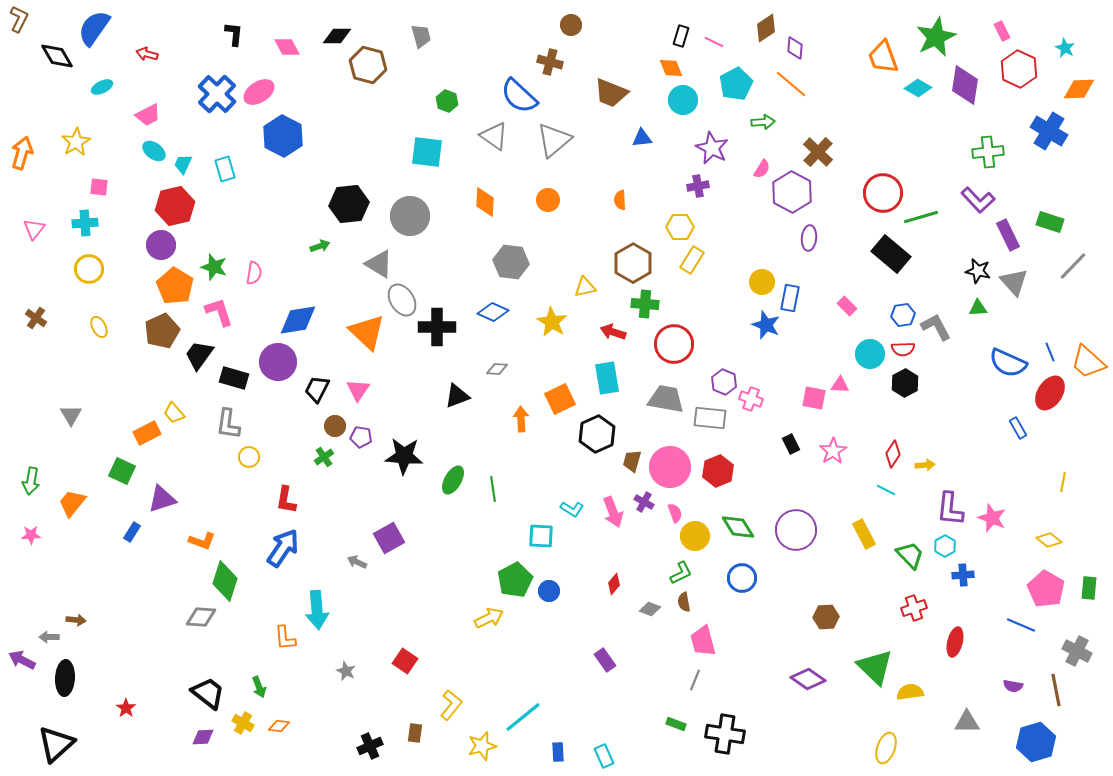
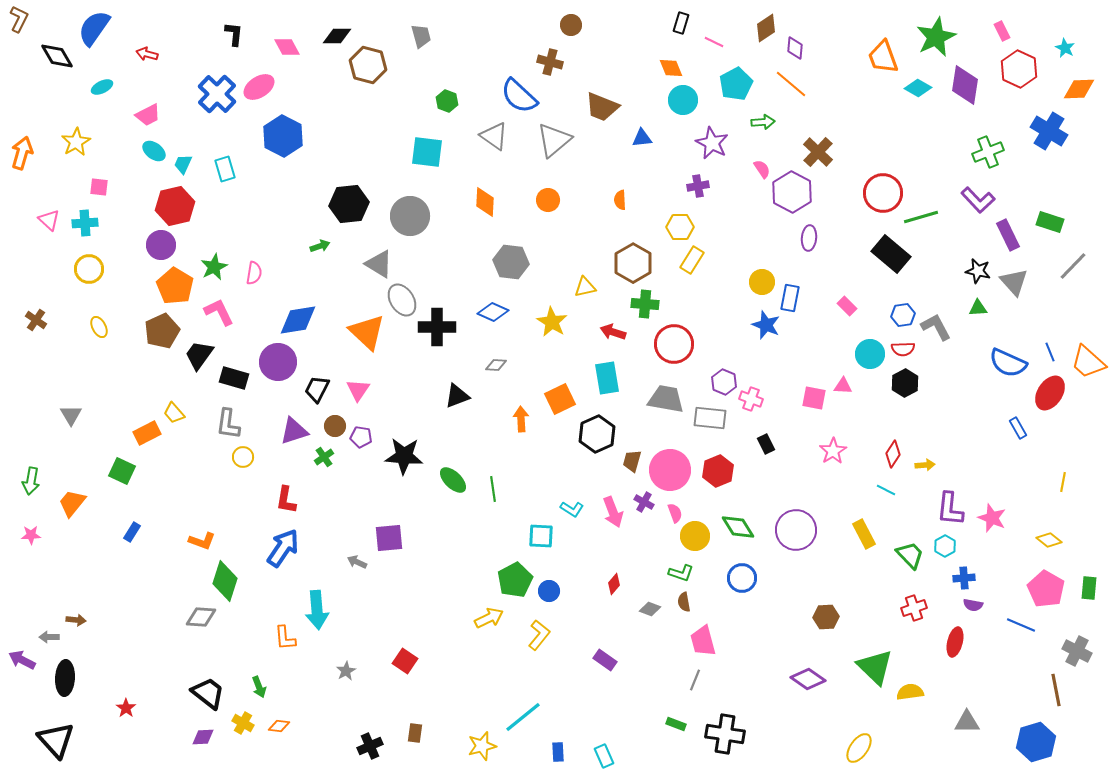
black rectangle at (681, 36): moved 13 px up
pink ellipse at (259, 92): moved 5 px up
brown trapezoid at (611, 93): moved 9 px left, 14 px down
purple star at (712, 148): moved 5 px up
green cross at (988, 152): rotated 16 degrees counterclockwise
pink semicircle at (762, 169): rotated 66 degrees counterclockwise
pink triangle at (34, 229): moved 15 px right, 9 px up; rotated 25 degrees counterclockwise
green star at (214, 267): rotated 28 degrees clockwise
pink L-shape at (219, 312): rotated 8 degrees counterclockwise
brown cross at (36, 318): moved 2 px down
gray diamond at (497, 369): moved 1 px left, 4 px up
pink triangle at (840, 385): moved 3 px right, 1 px down
black rectangle at (791, 444): moved 25 px left
yellow circle at (249, 457): moved 6 px left
pink circle at (670, 467): moved 3 px down
green ellipse at (453, 480): rotated 76 degrees counterclockwise
purple triangle at (162, 499): moved 132 px right, 68 px up
purple square at (389, 538): rotated 24 degrees clockwise
green L-shape at (681, 573): rotated 45 degrees clockwise
blue cross at (963, 575): moved 1 px right, 3 px down
purple rectangle at (605, 660): rotated 20 degrees counterclockwise
gray star at (346, 671): rotated 18 degrees clockwise
purple semicircle at (1013, 686): moved 40 px left, 81 px up
yellow L-shape at (451, 705): moved 88 px right, 70 px up
black triangle at (56, 744): moved 4 px up; rotated 30 degrees counterclockwise
yellow ellipse at (886, 748): moved 27 px left; rotated 16 degrees clockwise
